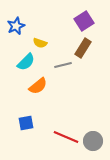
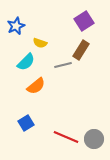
brown rectangle: moved 2 px left, 2 px down
orange semicircle: moved 2 px left
blue square: rotated 21 degrees counterclockwise
gray circle: moved 1 px right, 2 px up
